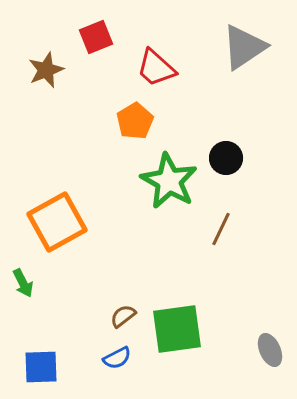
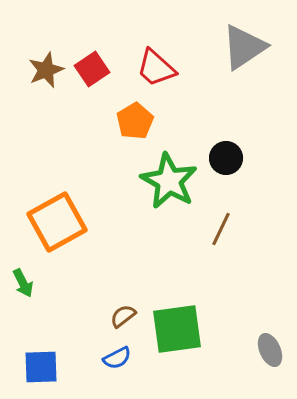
red square: moved 4 px left, 32 px down; rotated 12 degrees counterclockwise
